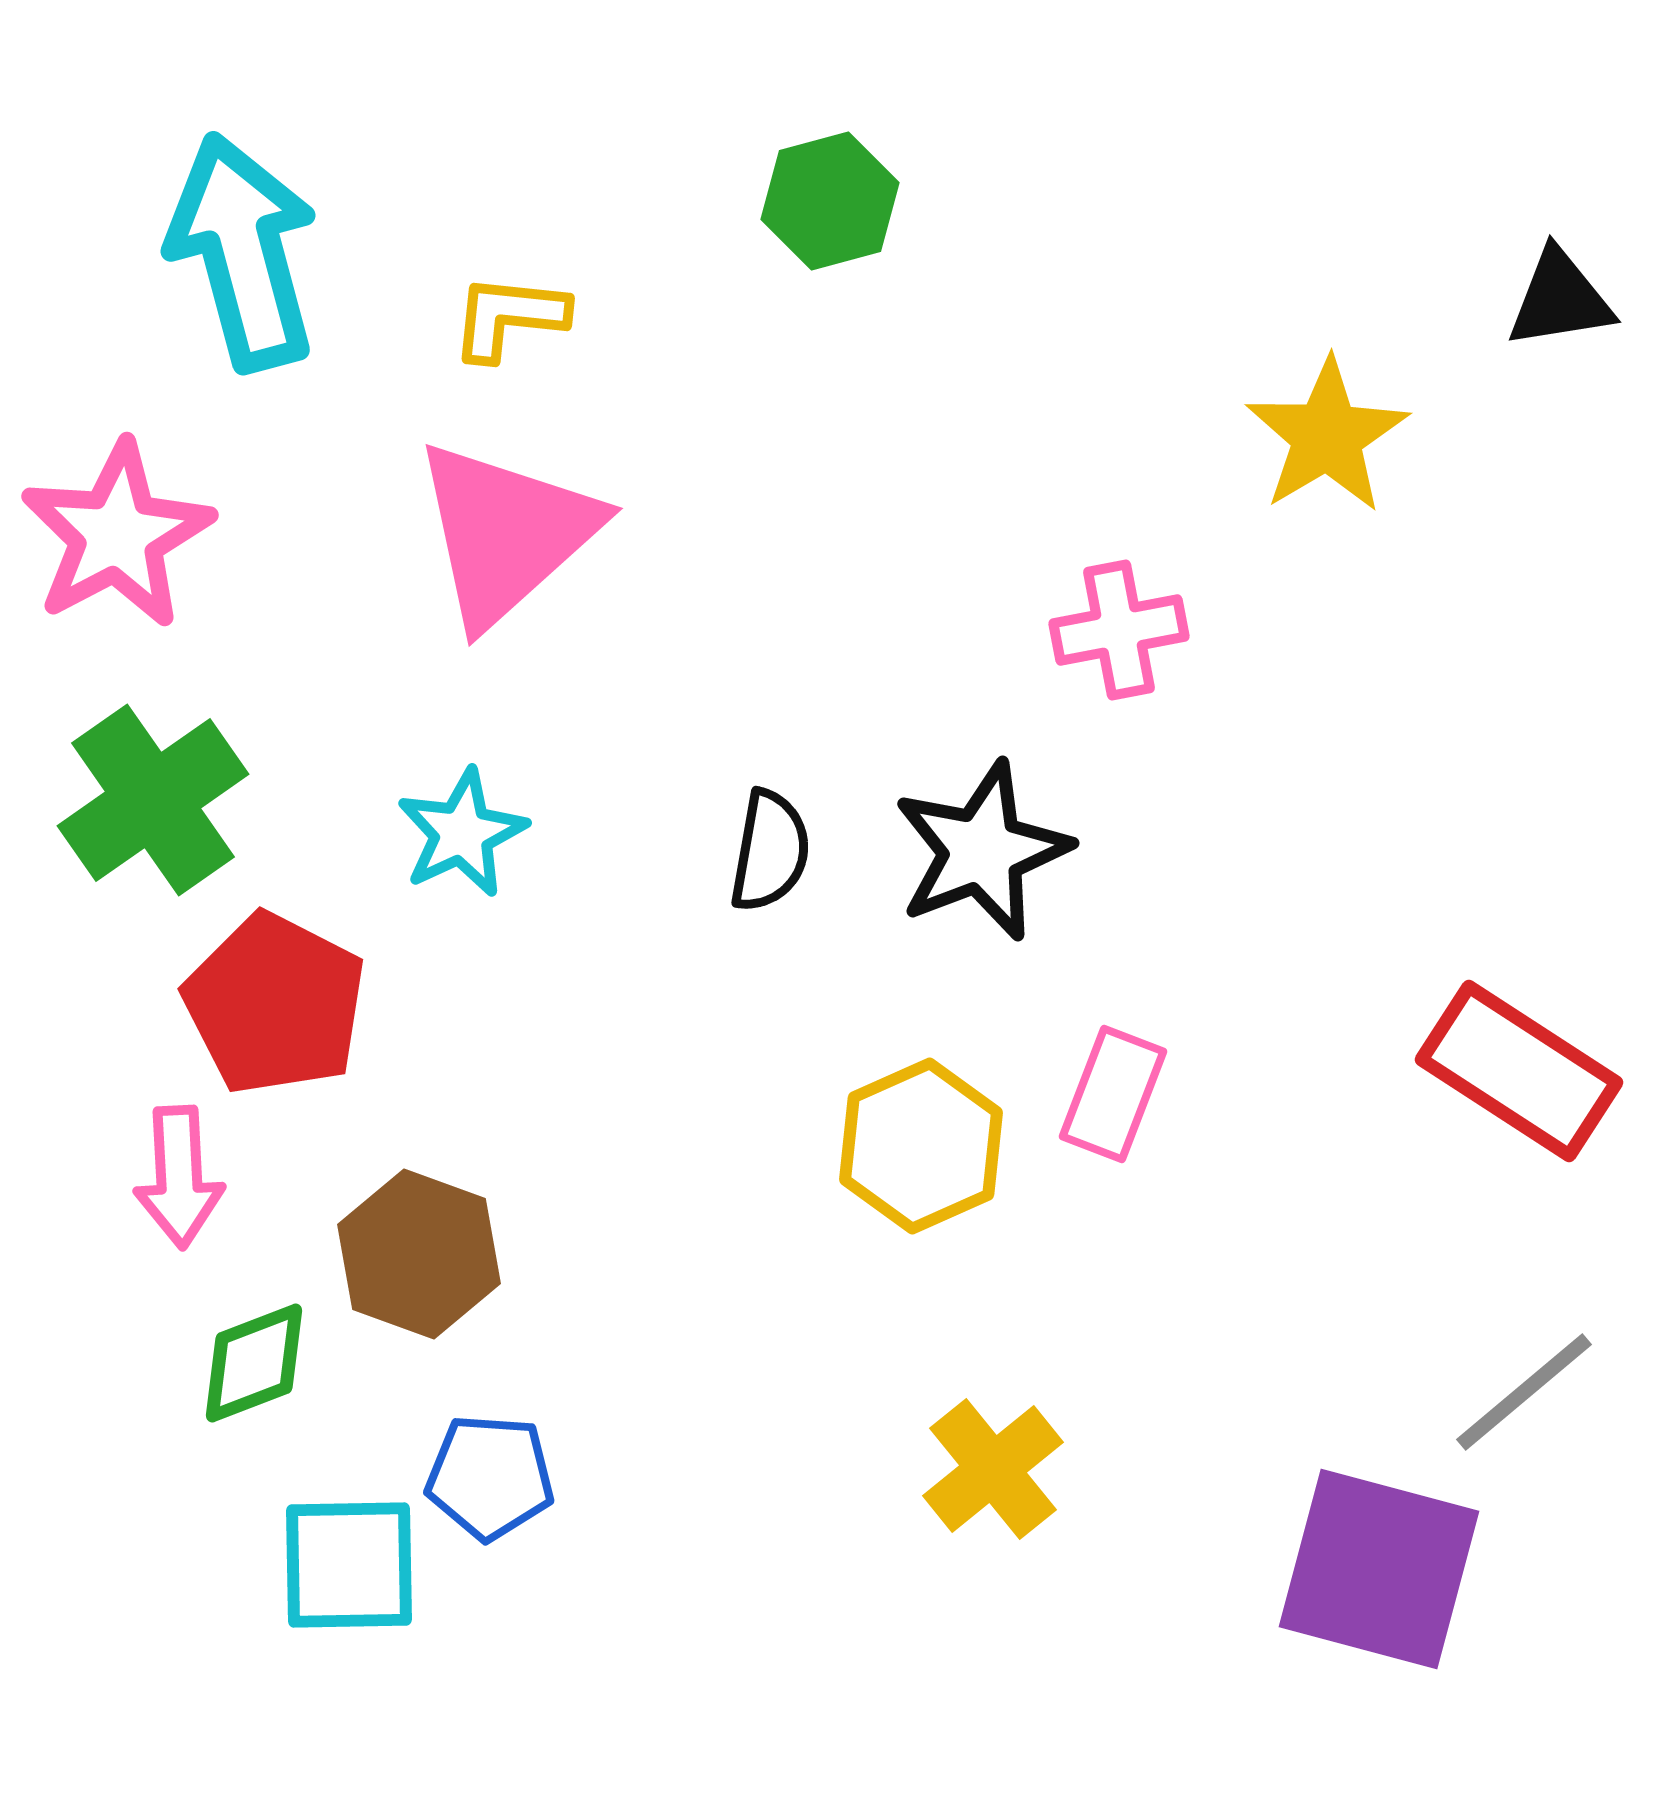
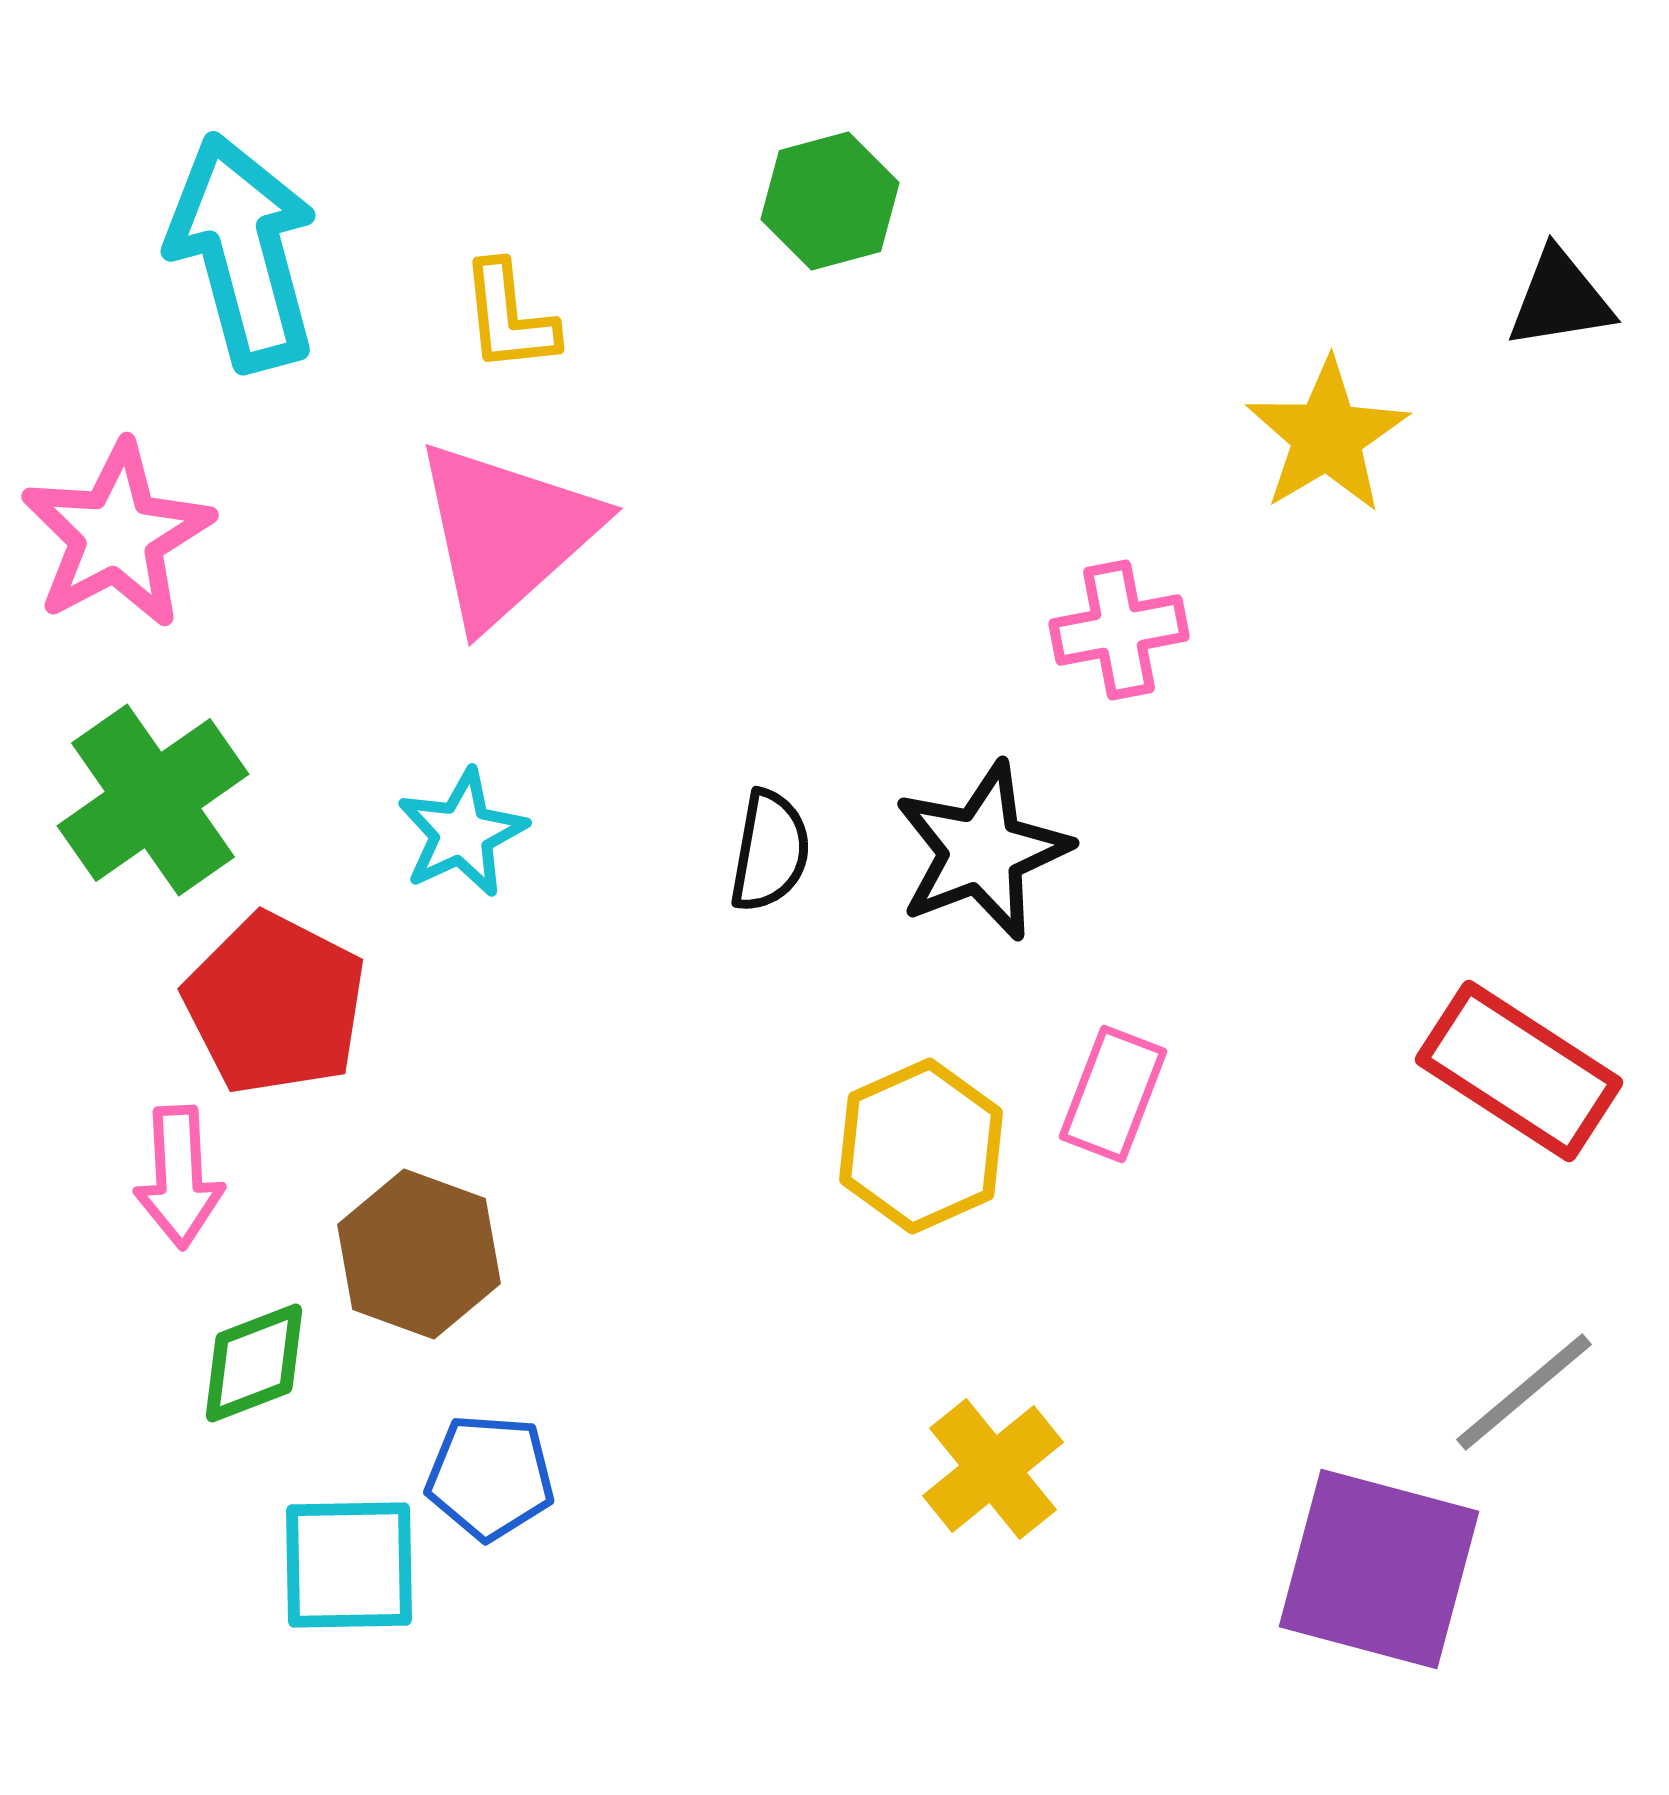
yellow L-shape: rotated 102 degrees counterclockwise
